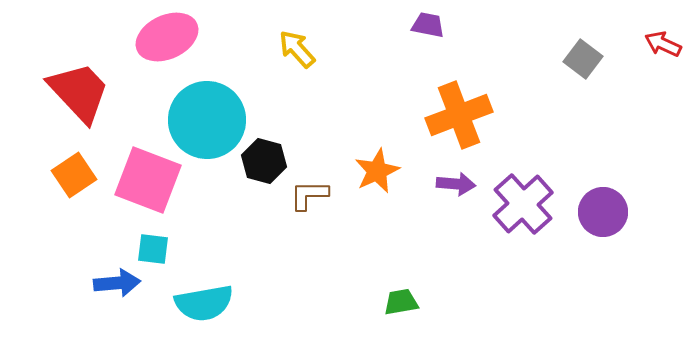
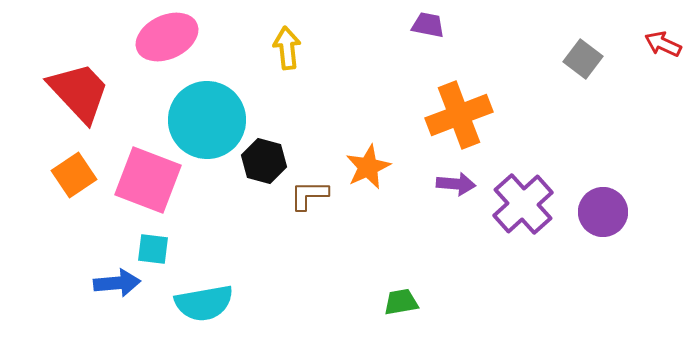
yellow arrow: moved 10 px left, 1 px up; rotated 36 degrees clockwise
orange star: moved 9 px left, 4 px up
